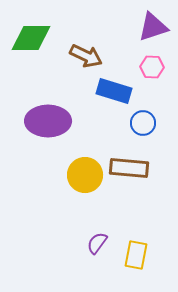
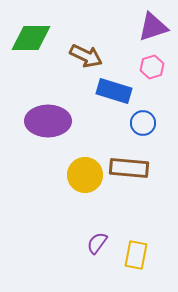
pink hexagon: rotated 20 degrees counterclockwise
